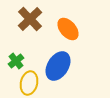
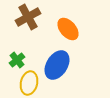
brown cross: moved 2 px left, 2 px up; rotated 15 degrees clockwise
green cross: moved 1 px right, 1 px up
blue ellipse: moved 1 px left, 1 px up
